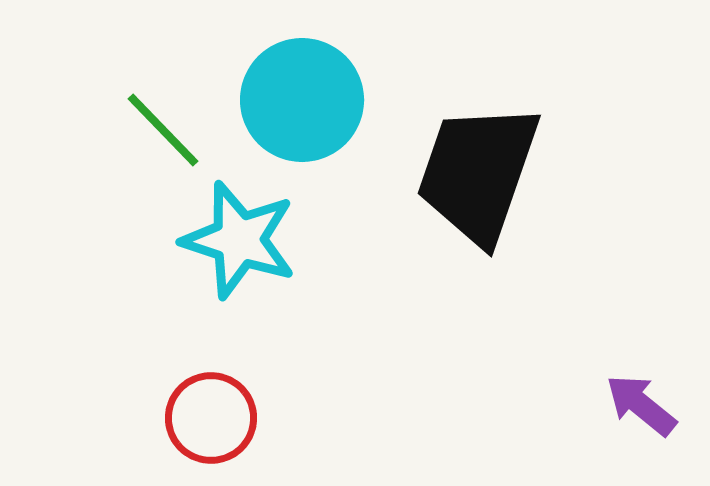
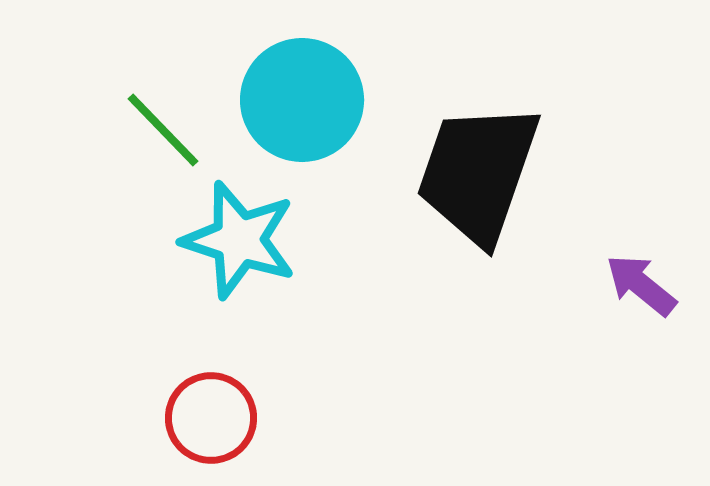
purple arrow: moved 120 px up
